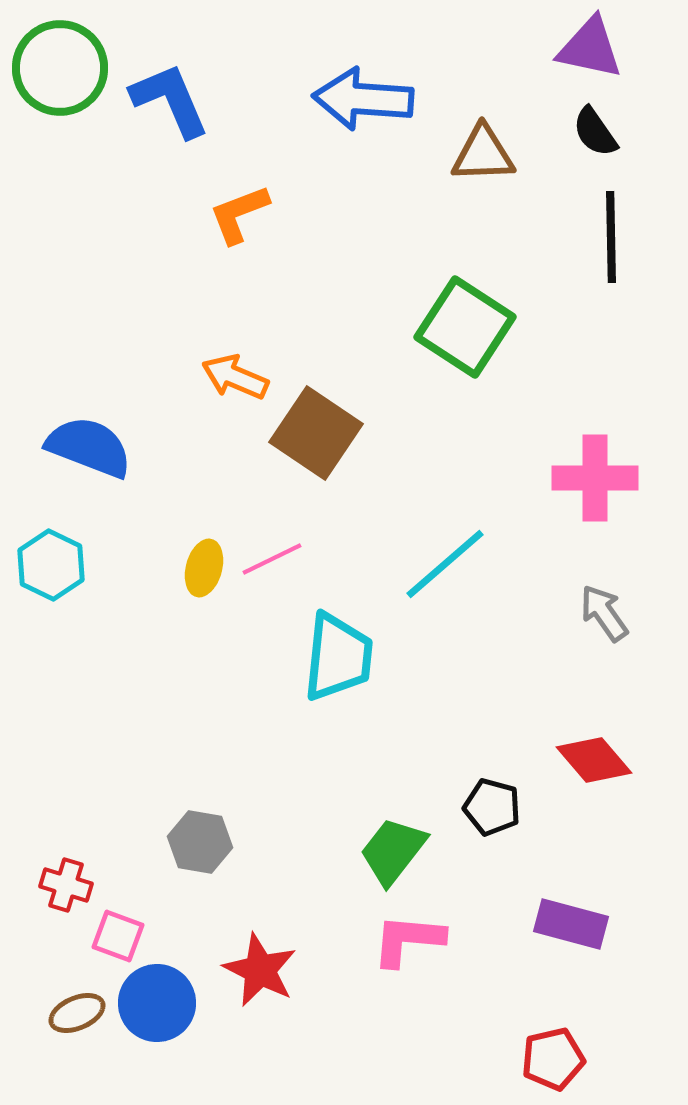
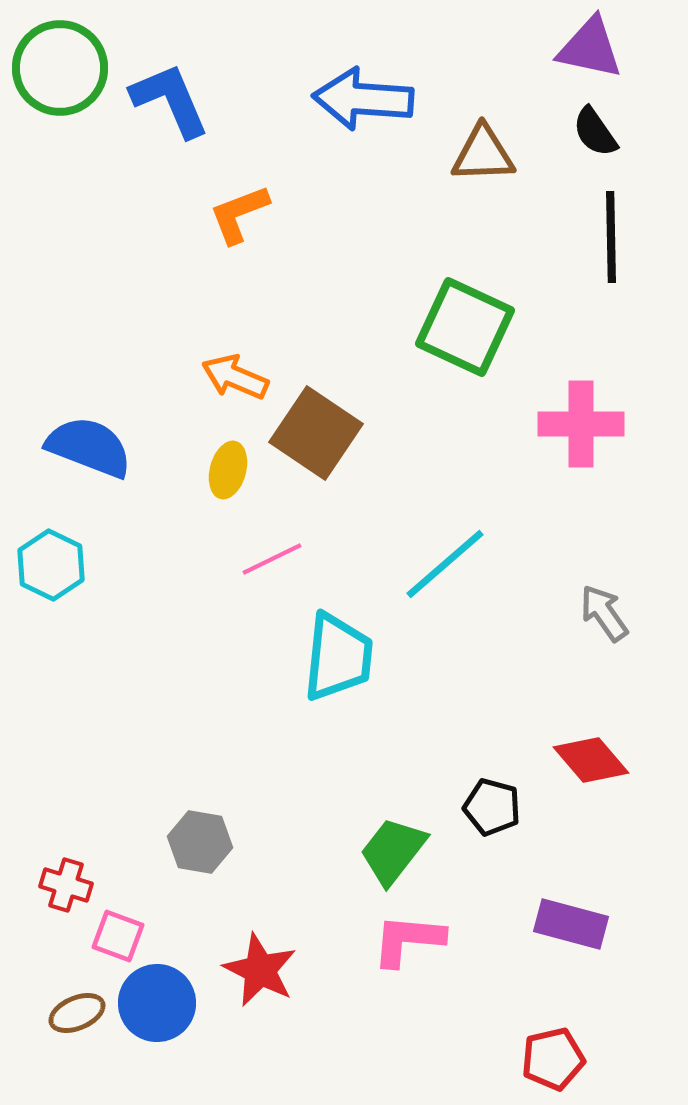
green square: rotated 8 degrees counterclockwise
pink cross: moved 14 px left, 54 px up
yellow ellipse: moved 24 px right, 98 px up
red diamond: moved 3 px left
